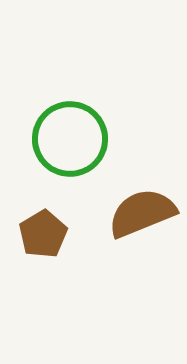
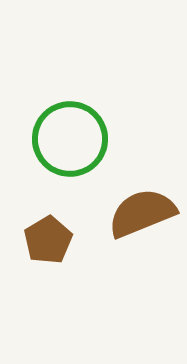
brown pentagon: moved 5 px right, 6 px down
